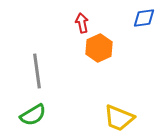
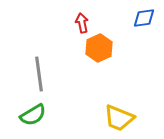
gray line: moved 2 px right, 3 px down
